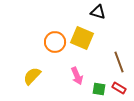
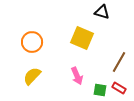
black triangle: moved 4 px right
orange circle: moved 23 px left
brown line: rotated 50 degrees clockwise
green square: moved 1 px right, 1 px down
